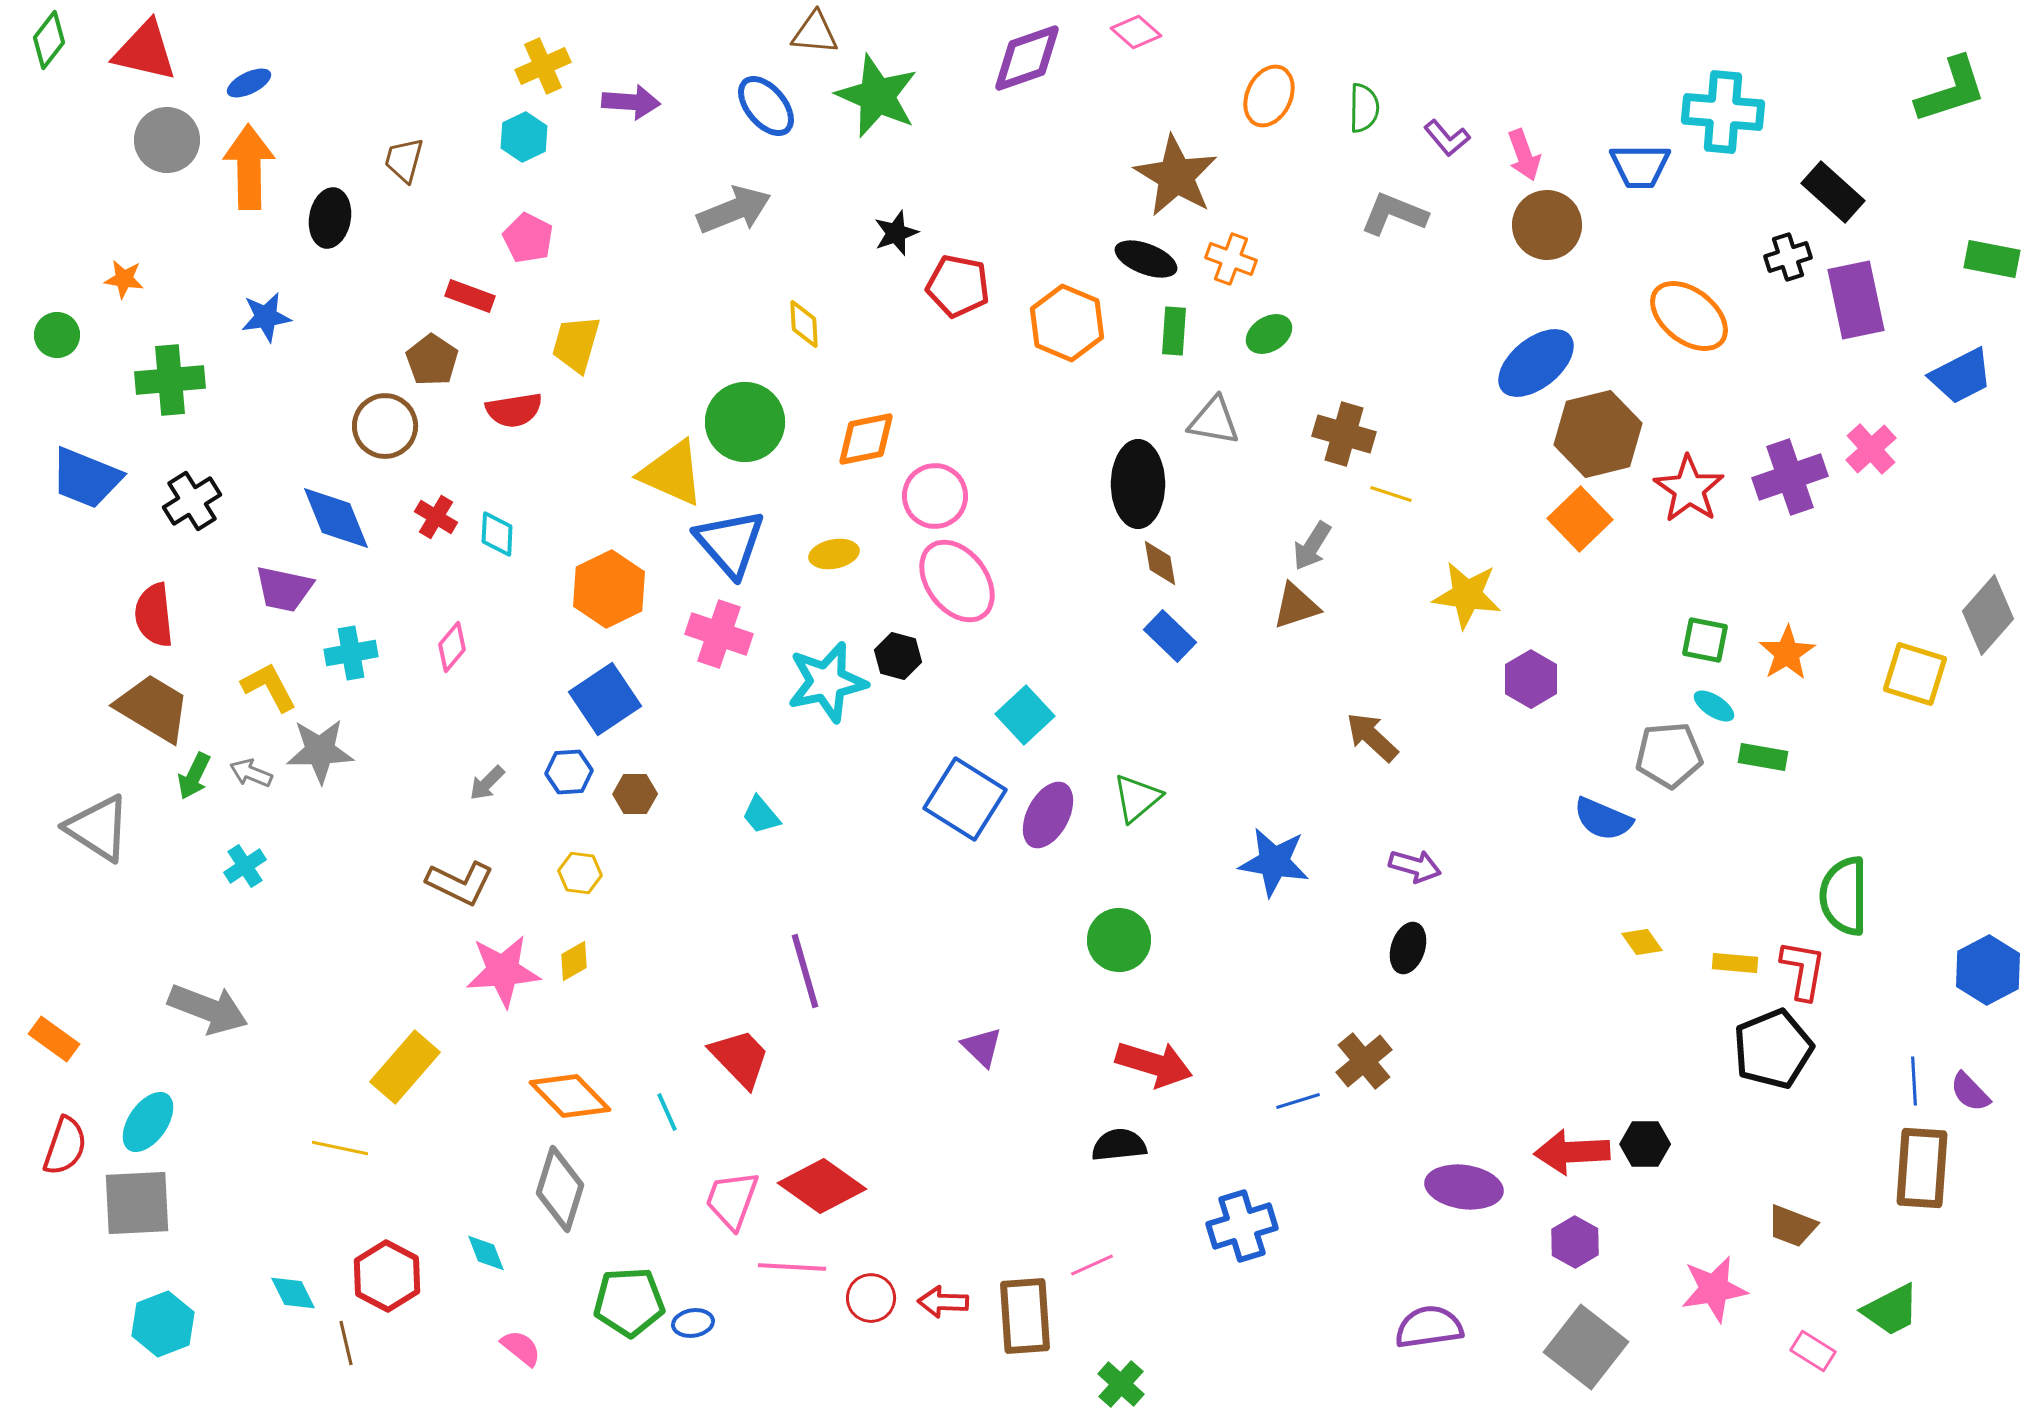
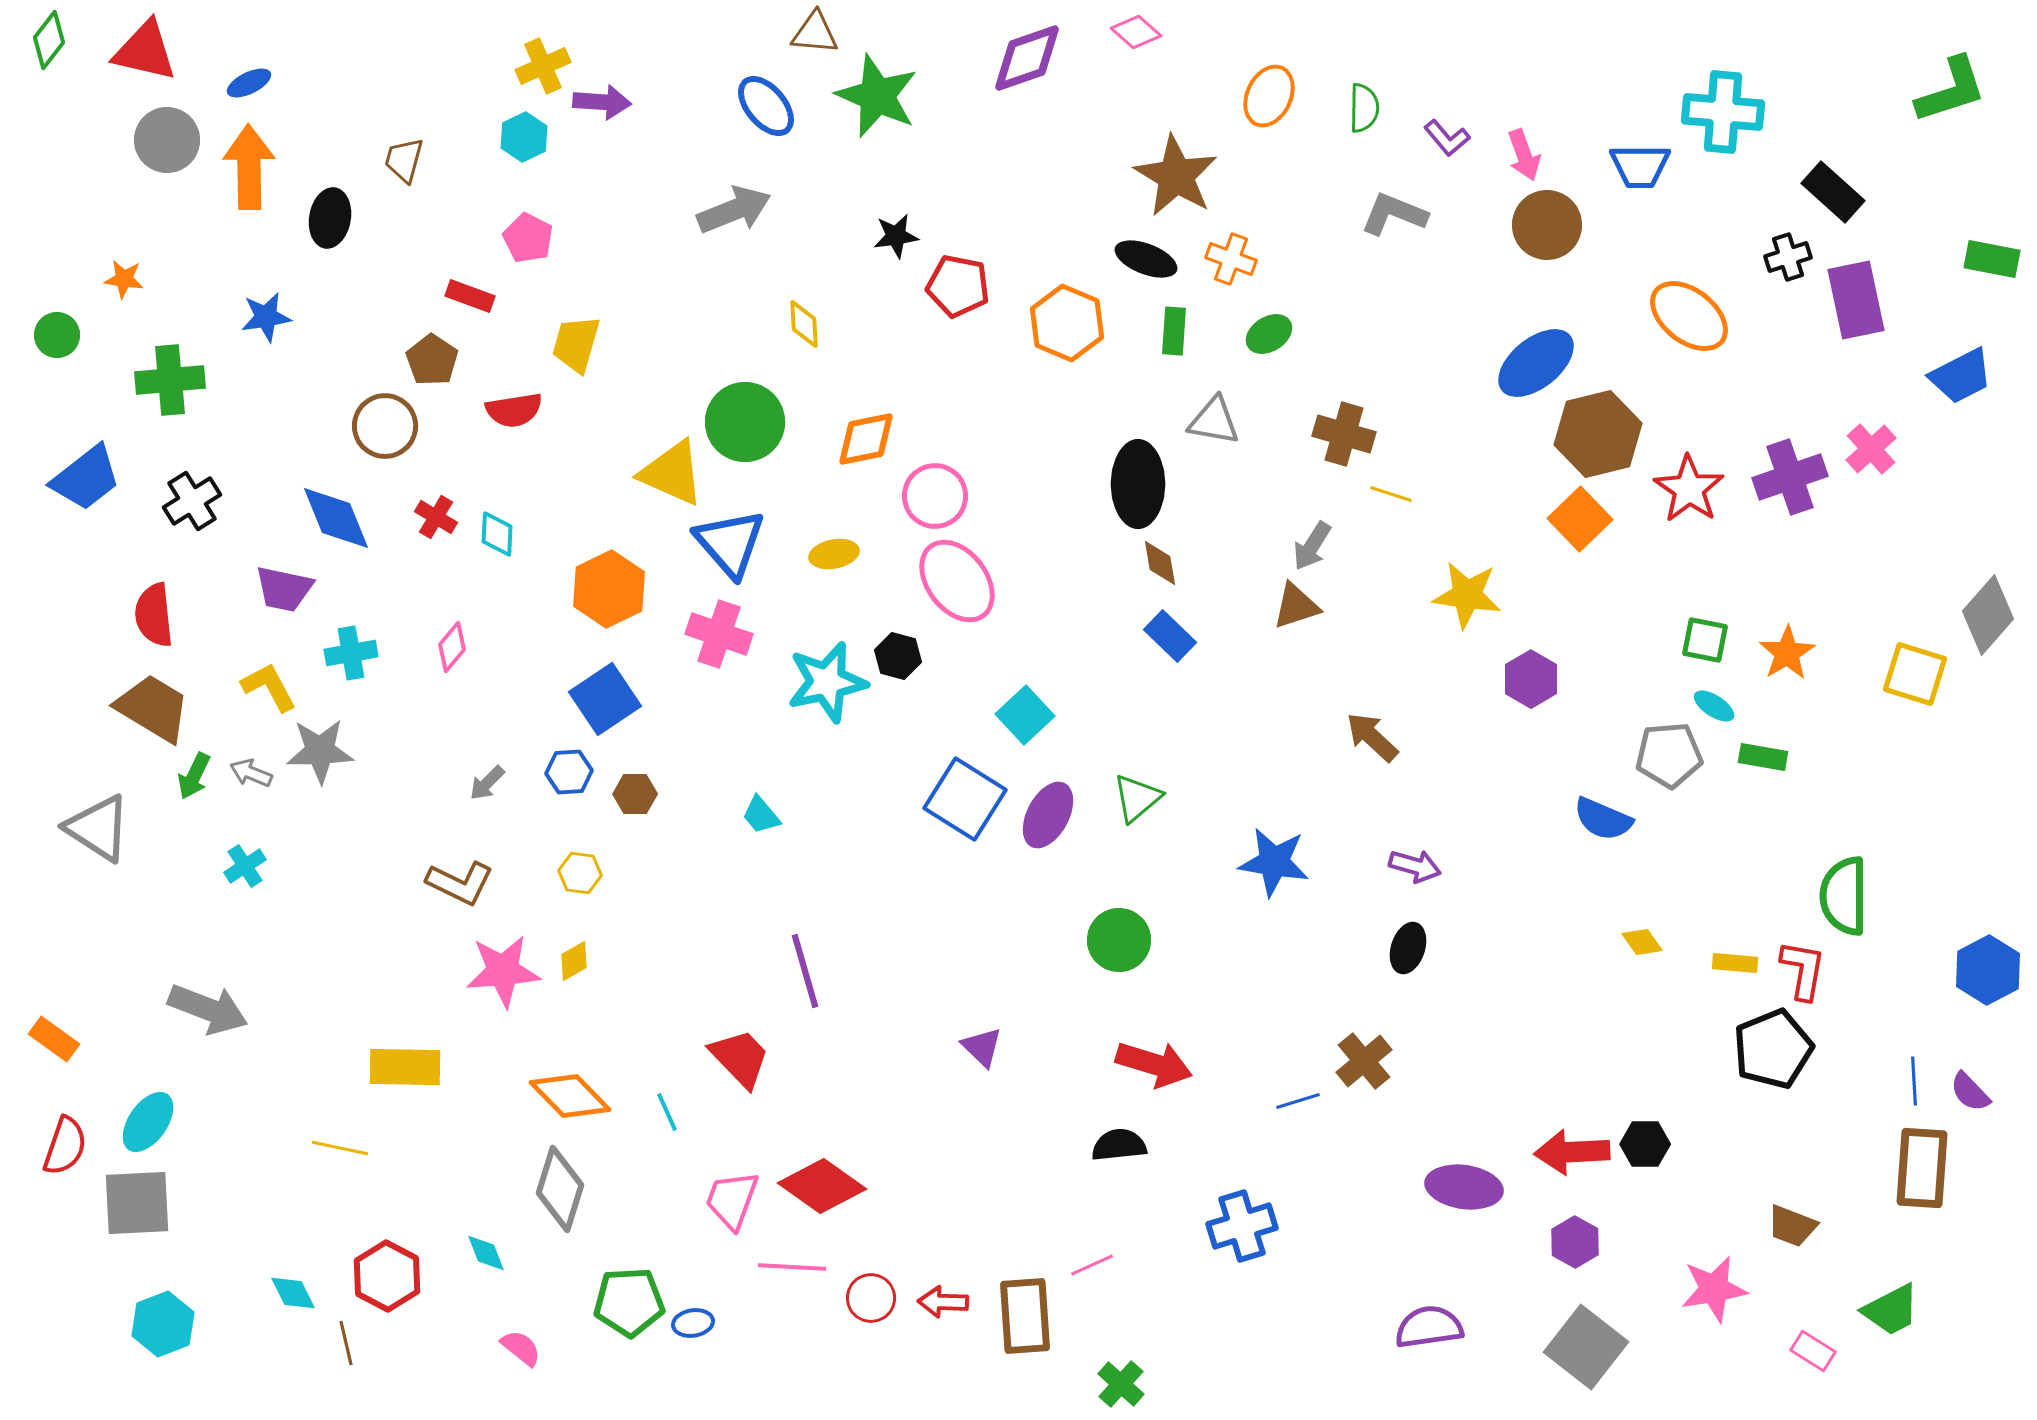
purple arrow at (631, 102): moved 29 px left
black star at (896, 233): moved 3 px down; rotated 12 degrees clockwise
blue trapezoid at (86, 478): rotated 60 degrees counterclockwise
yellow rectangle at (405, 1067): rotated 50 degrees clockwise
